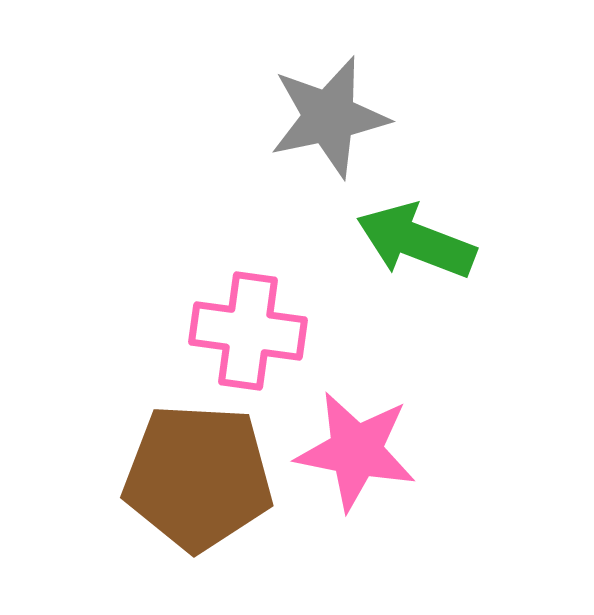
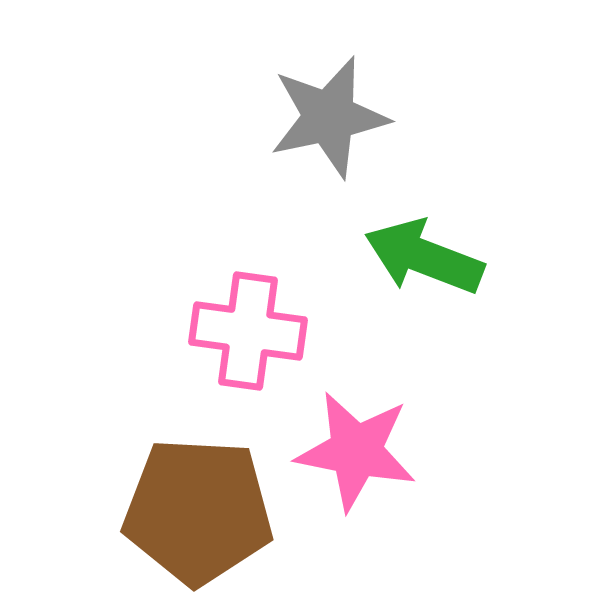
green arrow: moved 8 px right, 16 px down
brown pentagon: moved 34 px down
